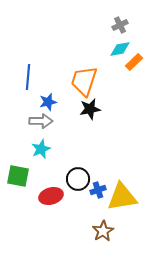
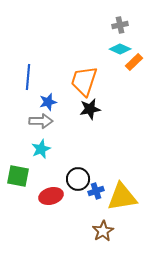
gray cross: rotated 14 degrees clockwise
cyan diamond: rotated 35 degrees clockwise
blue cross: moved 2 px left, 1 px down
